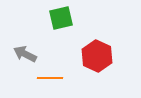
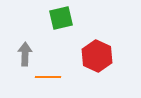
gray arrow: rotated 65 degrees clockwise
orange line: moved 2 px left, 1 px up
